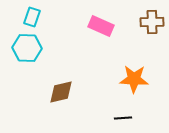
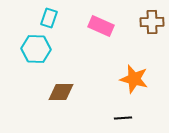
cyan rectangle: moved 17 px right, 1 px down
cyan hexagon: moved 9 px right, 1 px down
orange star: rotated 12 degrees clockwise
brown diamond: rotated 12 degrees clockwise
